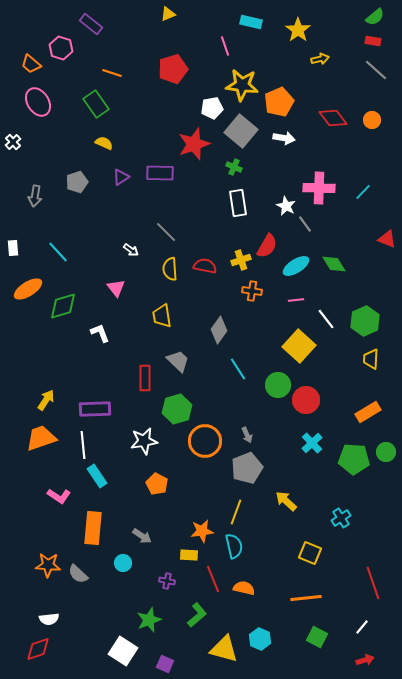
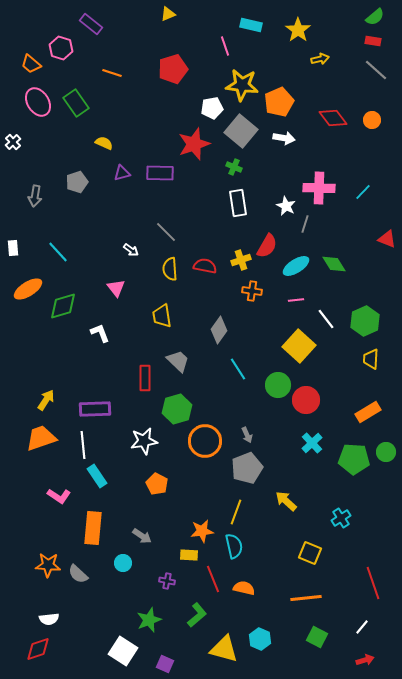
cyan rectangle at (251, 22): moved 3 px down
green rectangle at (96, 104): moved 20 px left, 1 px up
purple triangle at (121, 177): moved 1 px right, 4 px up; rotated 18 degrees clockwise
gray line at (305, 224): rotated 54 degrees clockwise
